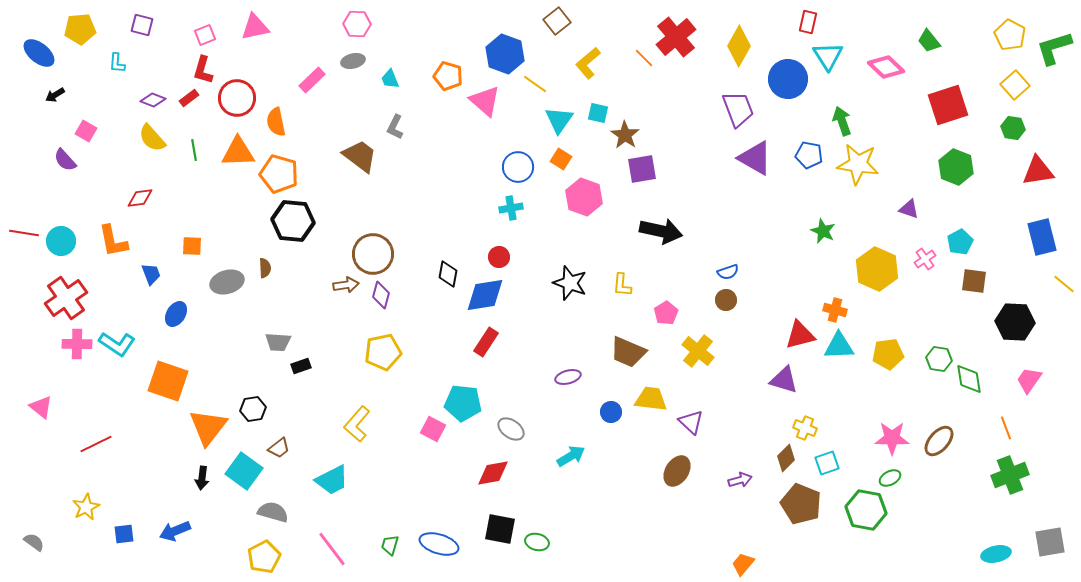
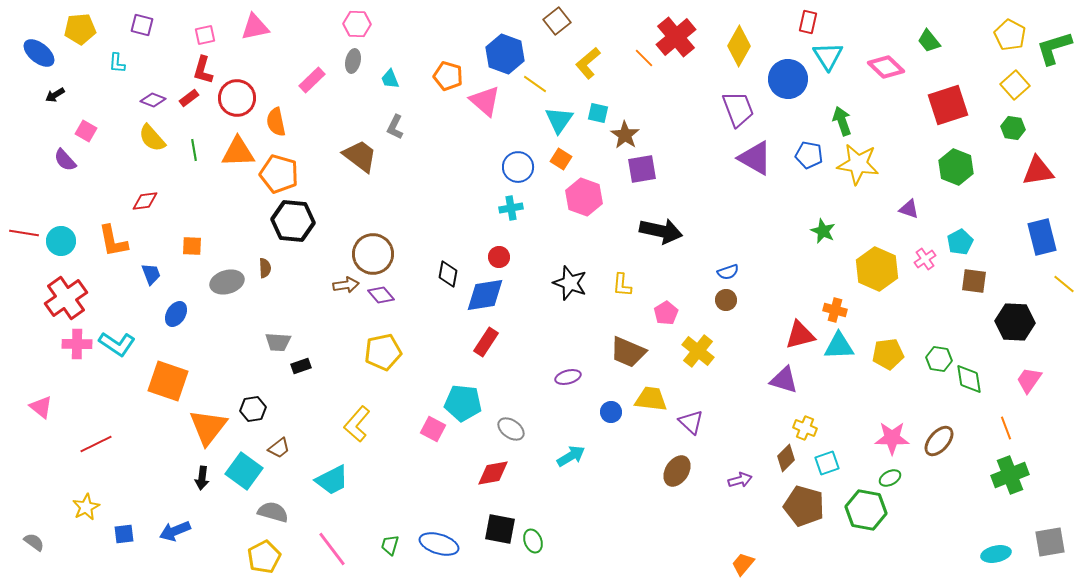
pink square at (205, 35): rotated 10 degrees clockwise
gray ellipse at (353, 61): rotated 65 degrees counterclockwise
red diamond at (140, 198): moved 5 px right, 3 px down
purple diamond at (381, 295): rotated 56 degrees counterclockwise
brown pentagon at (801, 504): moved 3 px right, 2 px down; rotated 6 degrees counterclockwise
green ellipse at (537, 542): moved 4 px left, 1 px up; rotated 55 degrees clockwise
